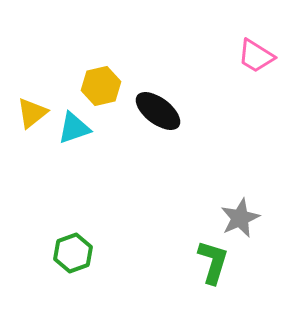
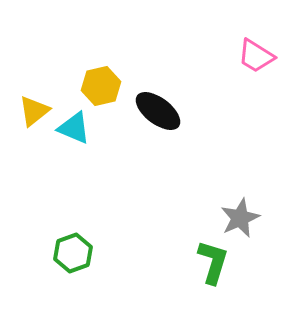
yellow triangle: moved 2 px right, 2 px up
cyan triangle: rotated 42 degrees clockwise
